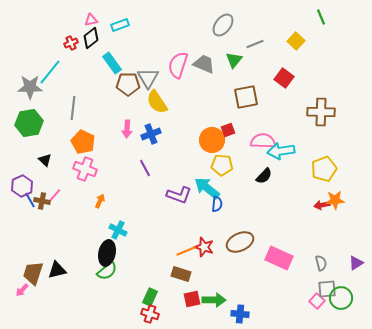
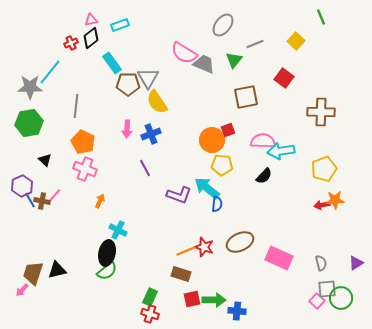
pink semicircle at (178, 65): moved 6 px right, 12 px up; rotated 76 degrees counterclockwise
gray line at (73, 108): moved 3 px right, 2 px up
blue cross at (240, 314): moved 3 px left, 3 px up
